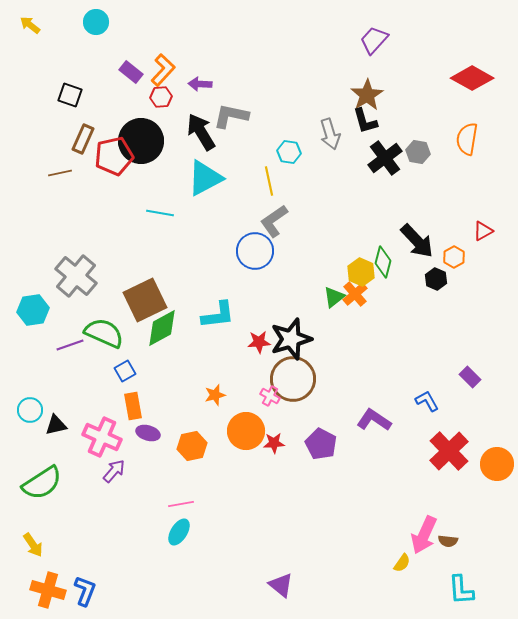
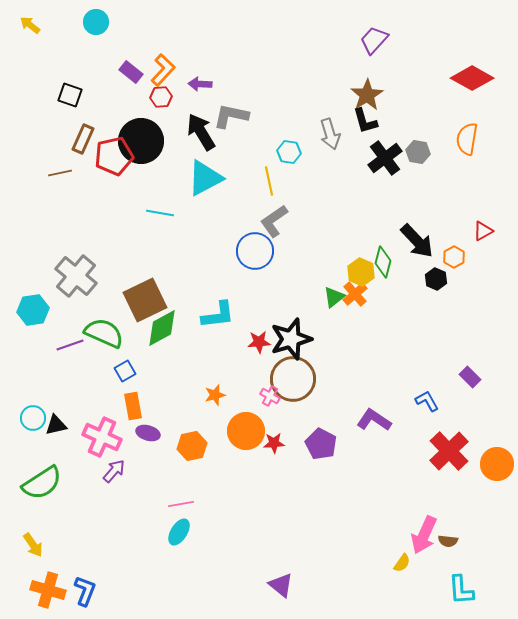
cyan circle at (30, 410): moved 3 px right, 8 px down
